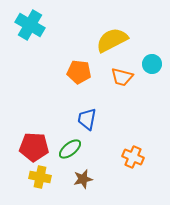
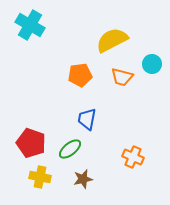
orange pentagon: moved 1 px right, 3 px down; rotated 15 degrees counterclockwise
red pentagon: moved 3 px left, 4 px up; rotated 16 degrees clockwise
